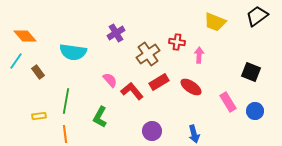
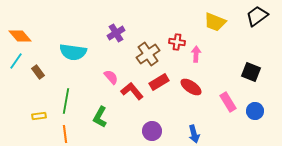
orange diamond: moved 5 px left
pink arrow: moved 3 px left, 1 px up
pink semicircle: moved 1 px right, 3 px up
